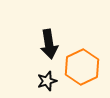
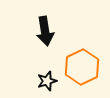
black arrow: moved 4 px left, 13 px up
